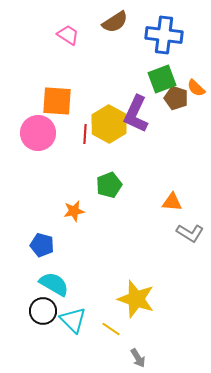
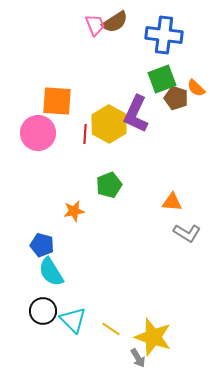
pink trapezoid: moved 27 px right, 10 px up; rotated 35 degrees clockwise
gray L-shape: moved 3 px left
cyan semicircle: moved 3 px left, 12 px up; rotated 152 degrees counterclockwise
yellow star: moved 17 px right, 38 px down
